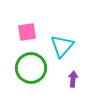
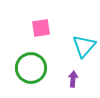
pink square: moved 14 px right, 4 px up
cyan triangle: moved 22 px right
